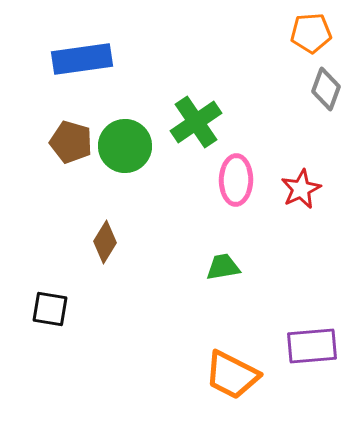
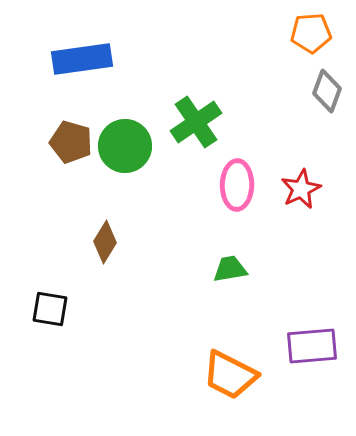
gray diamond: moved 1 px right, 2 px down
pink ellipse: moved 1 px right, 5 px down
green trapezoid: moved 7 px right, 2 px down
orange trapezoid: moved 2 px left
